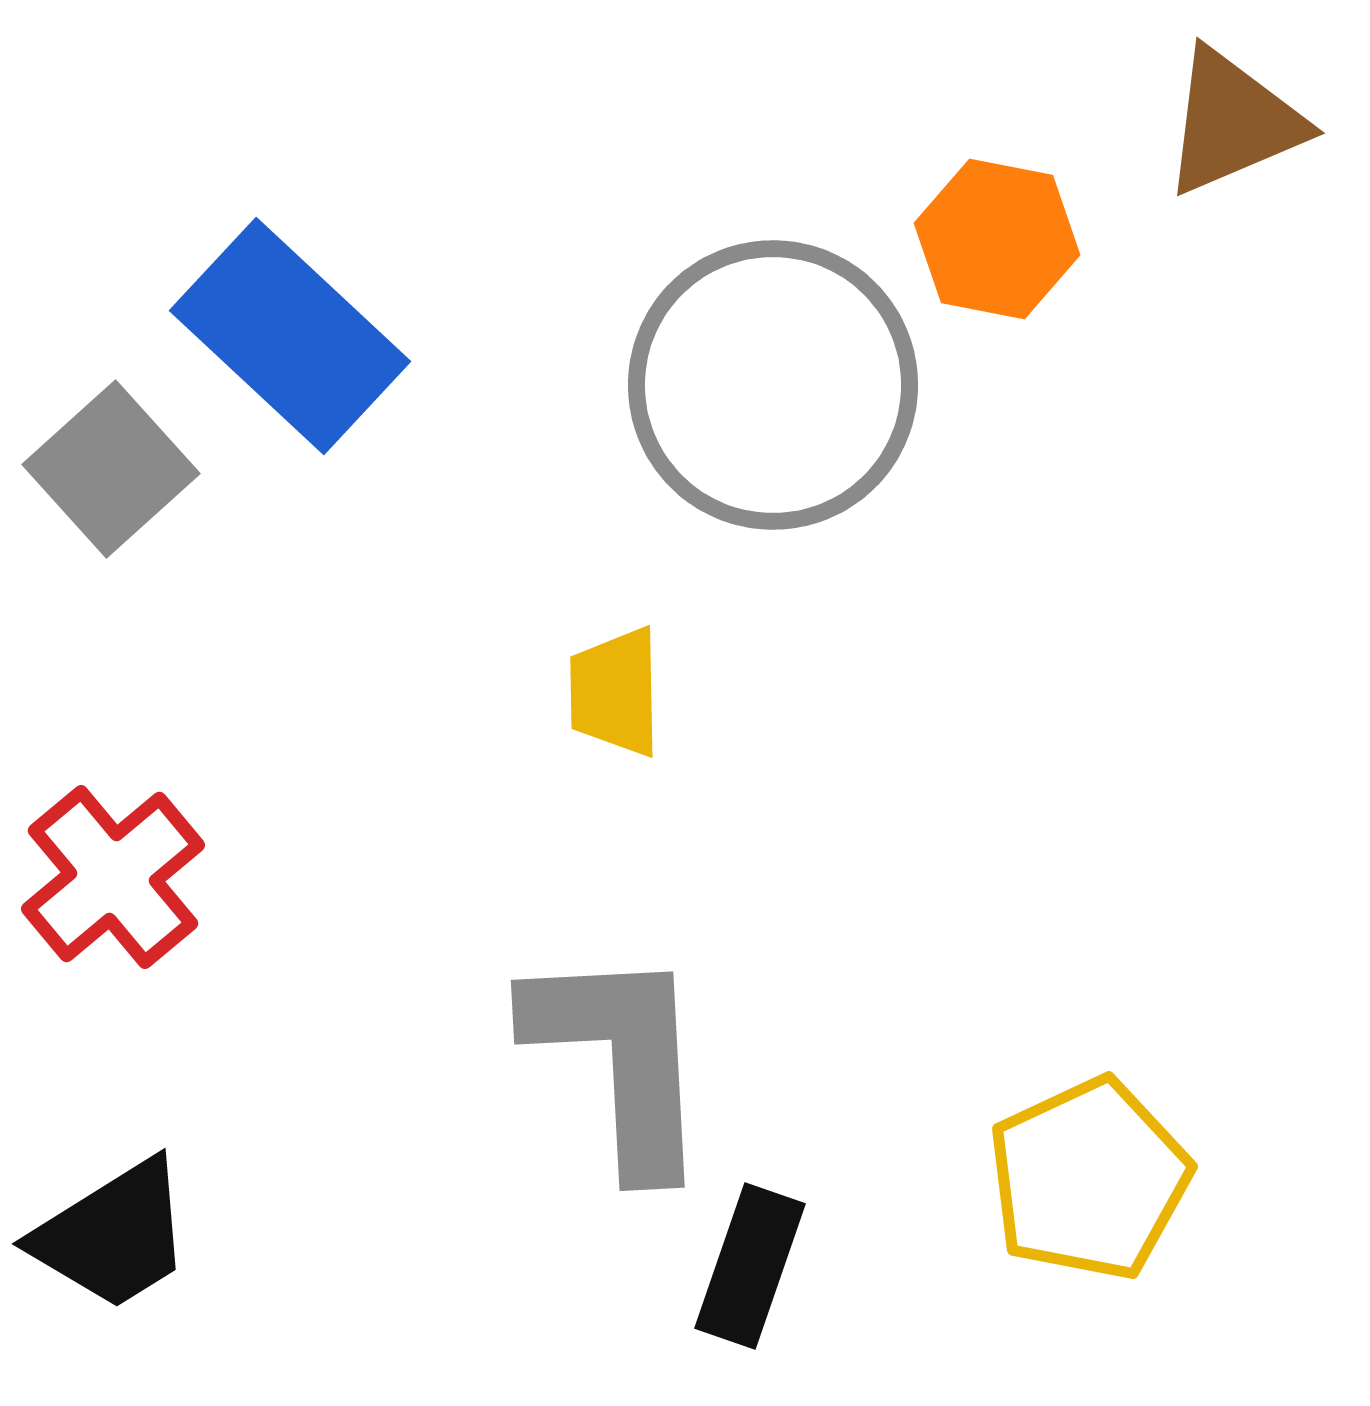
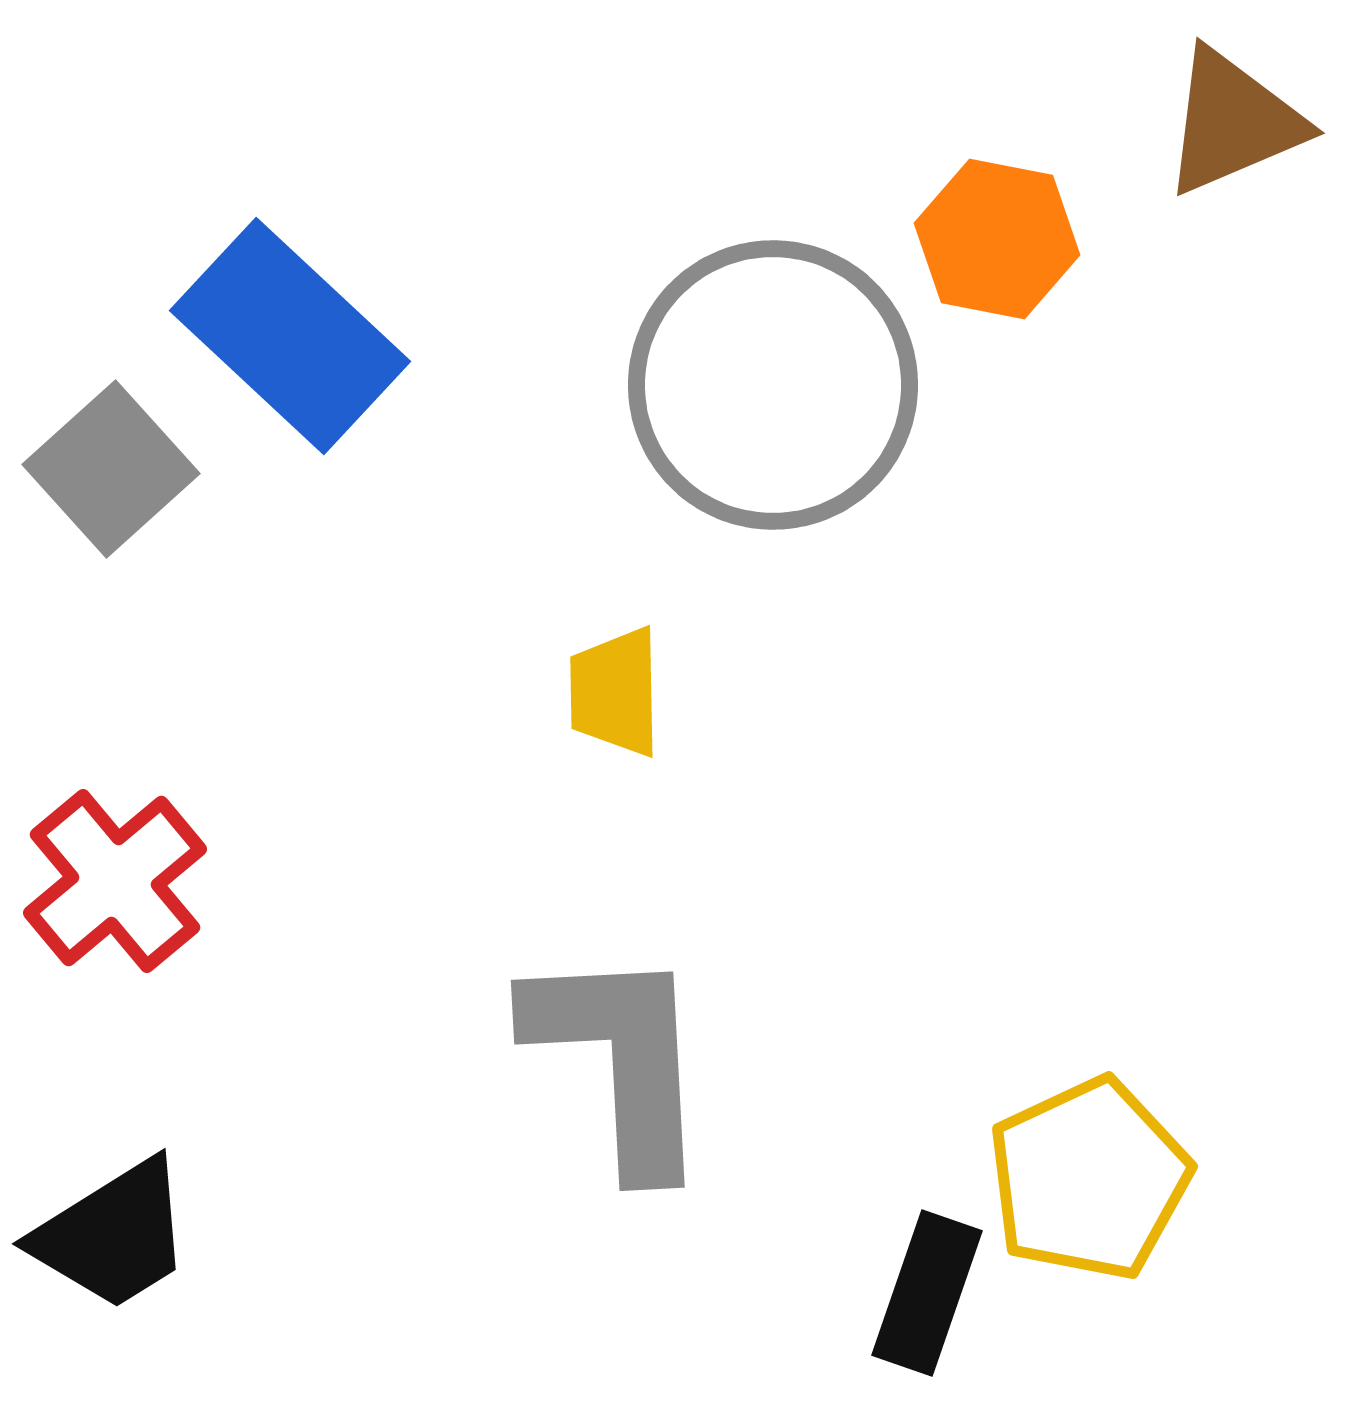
red cross: moved 2 px right, 4 px down
black rectangle: moved 177 px right, 27 px down
